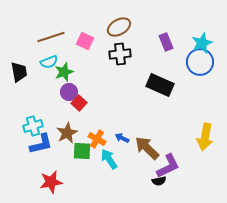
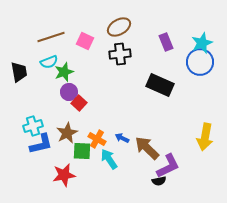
red star: moved 13 px right, 7 px up
